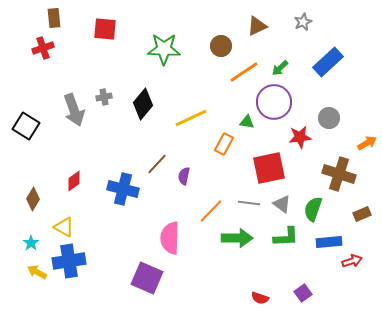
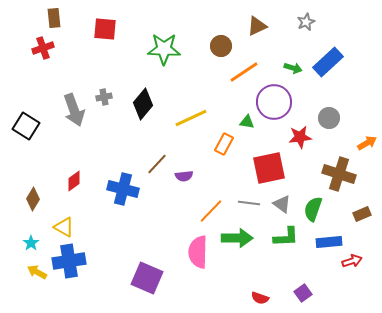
gray star at (303, 22): moved 3 px right
green arrow at (280, 68): moved 13 px right; rotated 120 degrees counterclockwise
purple semicircle at (184, 176): rotated 108 degrees counterclockwise
pink semicircle at (170, 238): moved 28 px right, 14 px down
